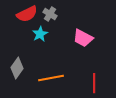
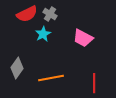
cyan star: moved 3 px right
